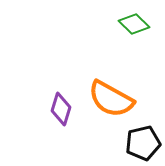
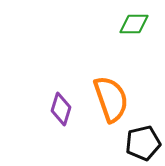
green diamond: rotated 44 degrees counterclockwise
orange semicircle: rotated 138 degrees counterclockwise
